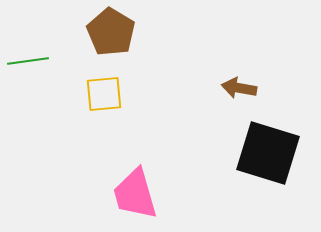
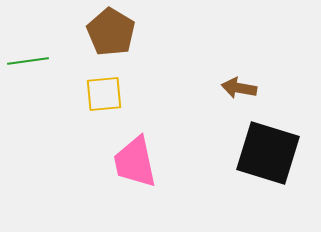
pink trapezoid: moved 32 px up; rotated 4 degrees clockwise
